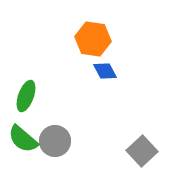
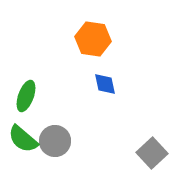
blue diamond: moved 13 px down; rotated 15 degrees clockwise
gray square: moved 10 px right, 2 px down
